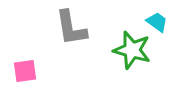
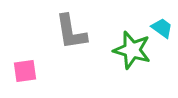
cyan trapezoid: moved 5 px right, 6 px down
gray L-shape: moved 4 px down
